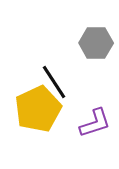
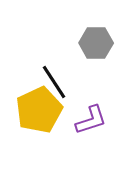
yellow pentagon: moved 1 px right, 1 px down
purple L-shape: moved 4 px left, 3 px up
